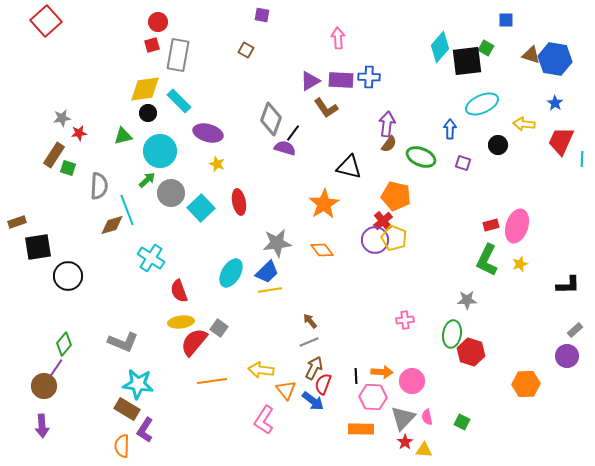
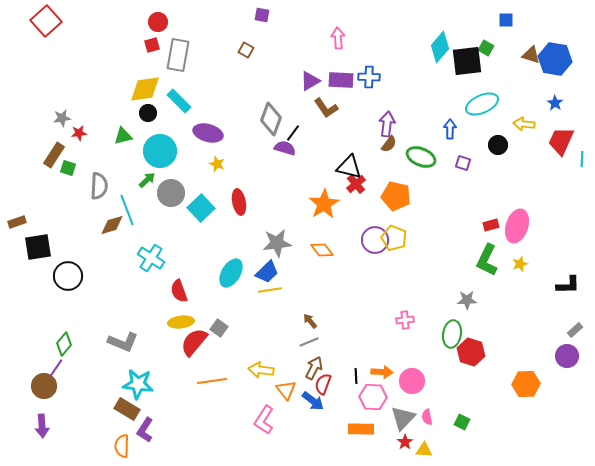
red cross at (383, 221): moved 27 px left, 37 px up
